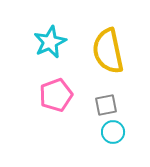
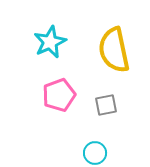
yellow semicircle: moved 6 px right, 1 px up
pink pentagon: moved 3 px right
cyan circle: moved 18 px left, 21 px down
